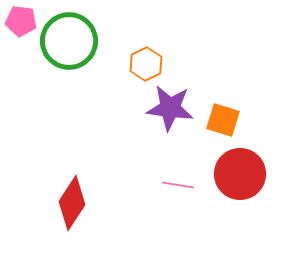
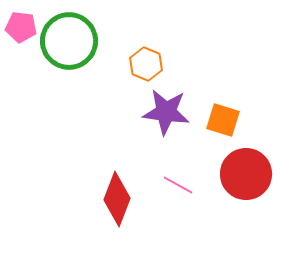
pink pentagon: moved 6 px down
orange hexagon: rotated 12 degrees counterclockwise
purple star: moved 4 px left, 4 px down
red circle: moved 6 px right
pink line: rotated 20 degrees clockwise
red diamond: moved 45 px right, 4 px up; rotated 12 degrees counterclockwise
